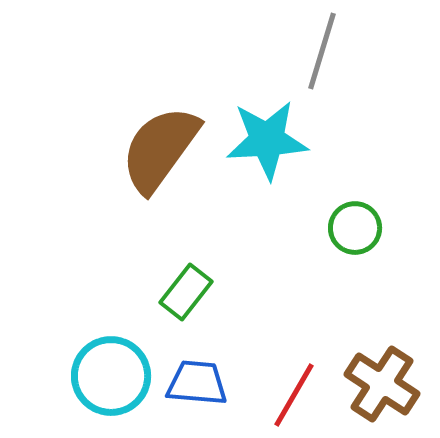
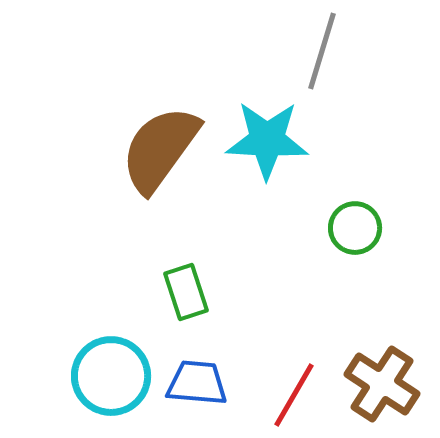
cyan star: rotated 6 degrees clockwise
green rectangle: rotated 56 degrees counterclockwise
